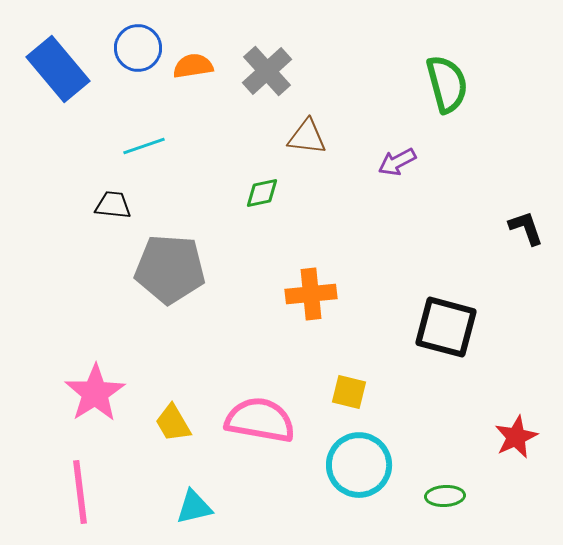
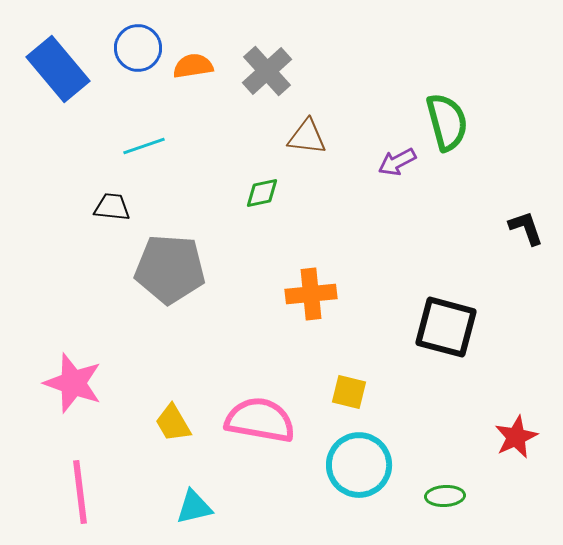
green semicircle: moved 38 px down
black trapezoid: moved 1 px left, 2 px down
pink star: moved 22 px left, 10 px up; rotated 20 degrees counterclockwise
